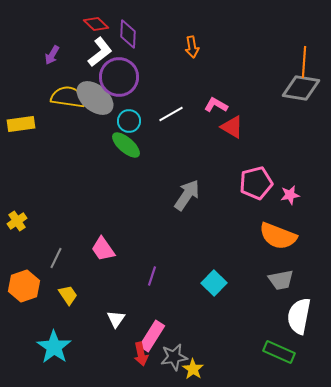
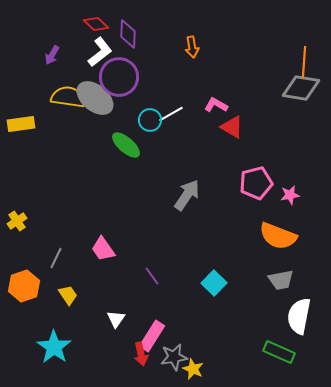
cyan circle: moved 21 px right, 1 px up
purple line: rotated 54 degrees counterclockwise
yellow star: rotated 10 degrees counterclockwise
